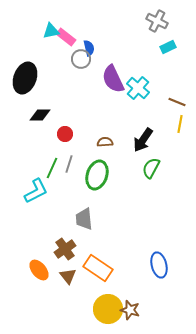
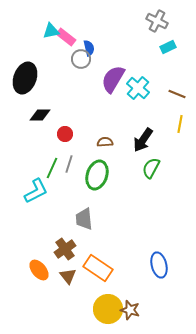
purple semicircle: rotated 56 degrees clockwise
brown line: moved 8 px up
